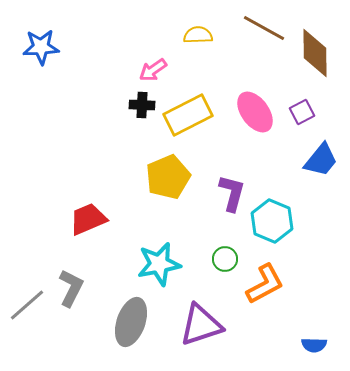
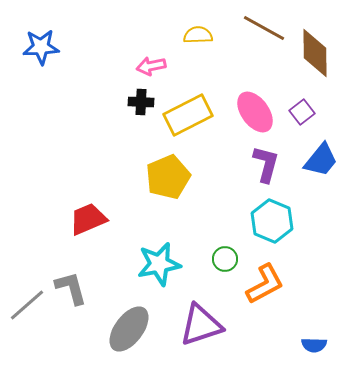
pink arrow: moved 2 px left, 4 px up; rotated 24 degrees clockwise
black cross: moved 1 px left, 3 px up
purple square: rotated 10 degrees counterclockwise
purple L-shape: moved 34 px right, 29 px up
gray L-shape: rotated 42 degrees counterclockwise
gray ellipse: moved 2 px left, 7 px down; rotated 18 degrees clockwise
